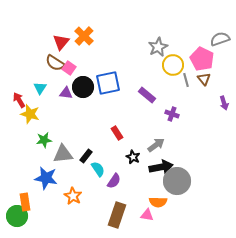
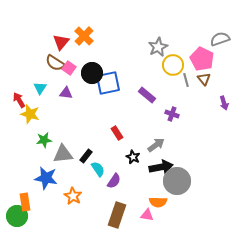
black circle: moved 9 px right, 14 px up
